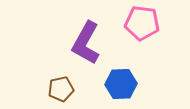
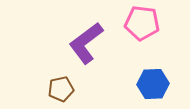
purple L-shape: rotated 24 degrees clockwise
blue hexagon: moved 32 px right
